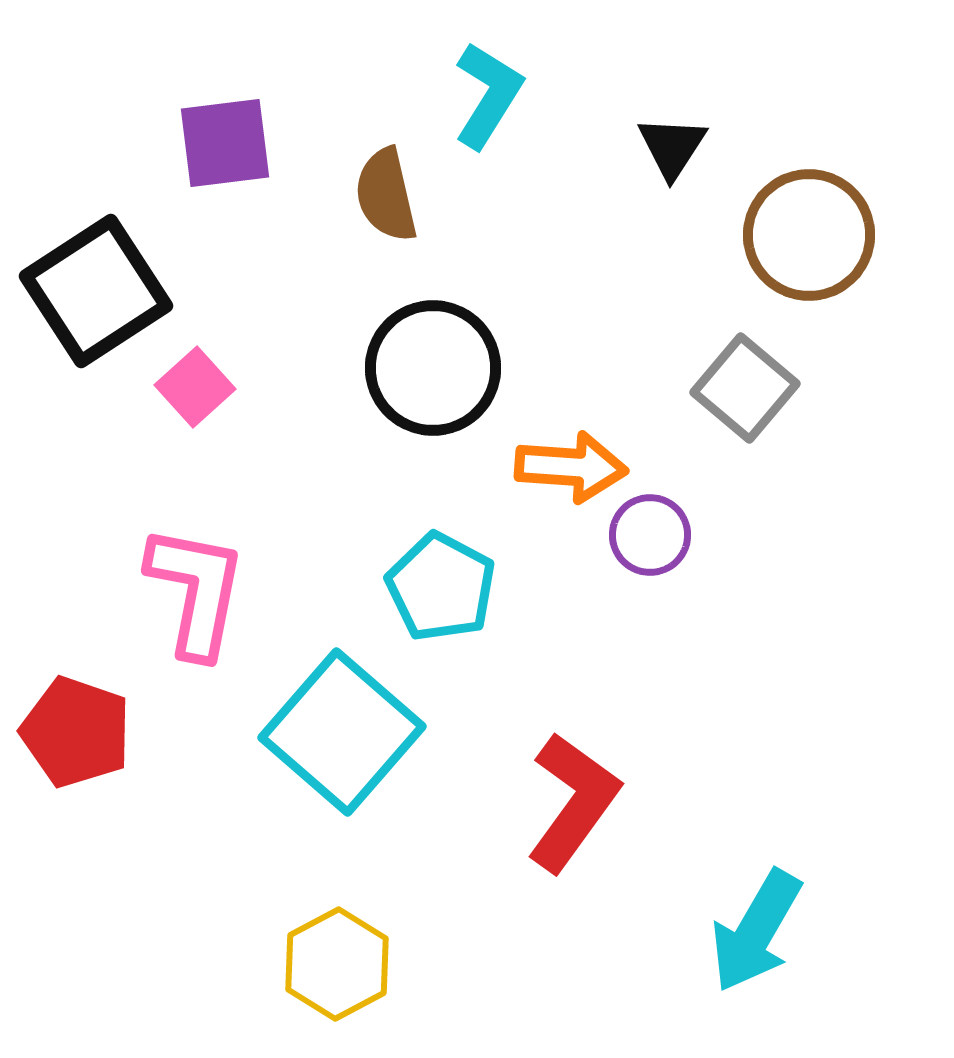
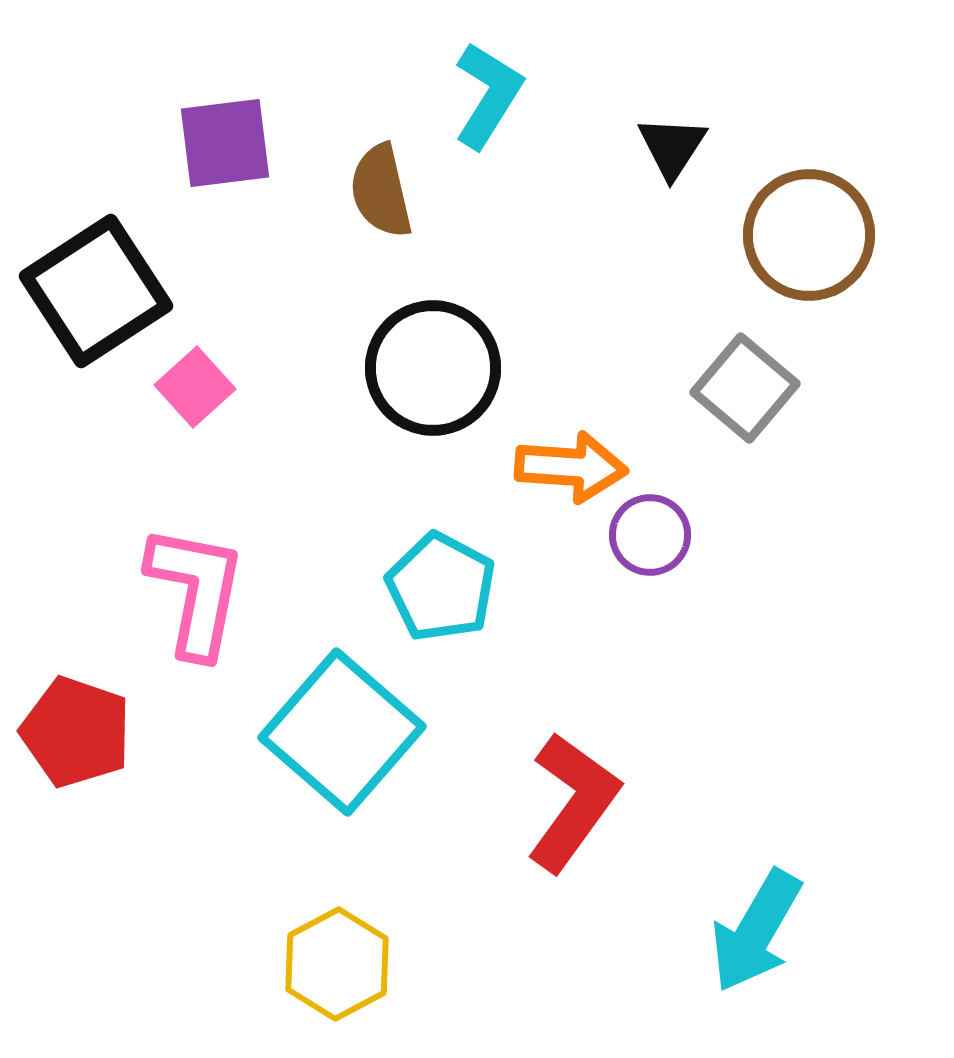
brown semicircle: moved 5 px left, 4 px up
